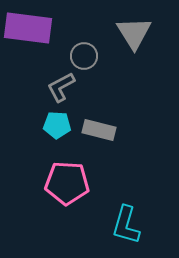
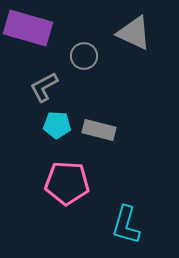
purple rectangle: rotated 9 degrees clockwise
gray triangle: rotated 33 degrees counterclockwise
gray L-shape: moved 17 px left
